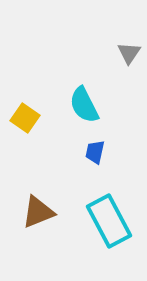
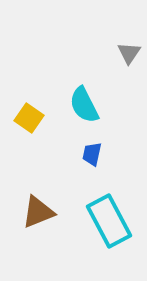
yellow square: moved 4 px right
blue trapezoid: moved 3 px left, 2 px down
